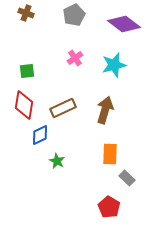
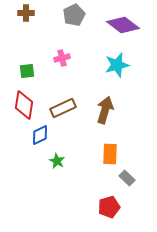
brown cross: rotated 21 degrees counterclockwise
purple diamond: moved 1 px left, 1 px down
pink cross: moved 13 px left; rotated 21 degrees clockwise
cyan star: moved 3 px right
red pentagon: rotated 25 degrees clockwise
